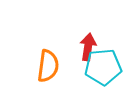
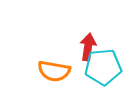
orange semicircle: moved 6 px right, 5 px down; rotated 92 degrees clockwise
